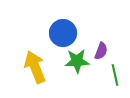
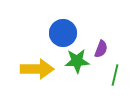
purple semicircle: moved 2 px up
yellow arrow: moved 2 px right, 2 px down; rotated 112 degrees clockwise
green line: rotated 25 degrees clockwise
